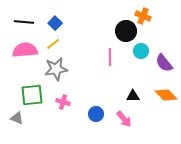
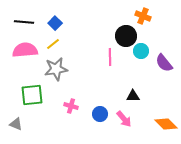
black circle: moved 5 px down
orange diamond: moved 29 px down
pink cross: moved 8 px right, 4 px down
blue circle: moved 4 px right
gray triangle: moved 1 px left, 6 px down
